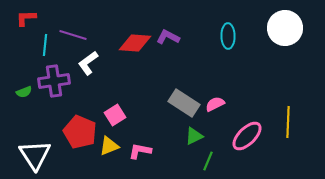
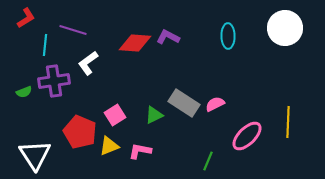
red L-shape: rotated 150 degrees clockwise
purple line: moved 5 px up
green triangle: moved 40 px left, 21 px up
